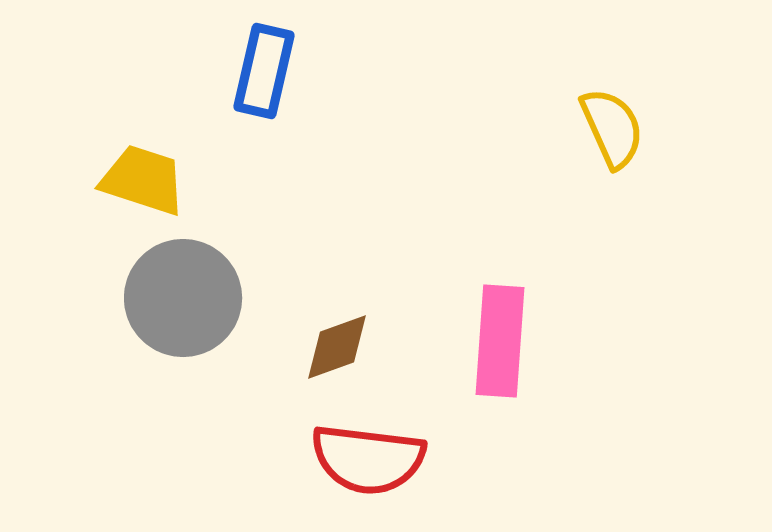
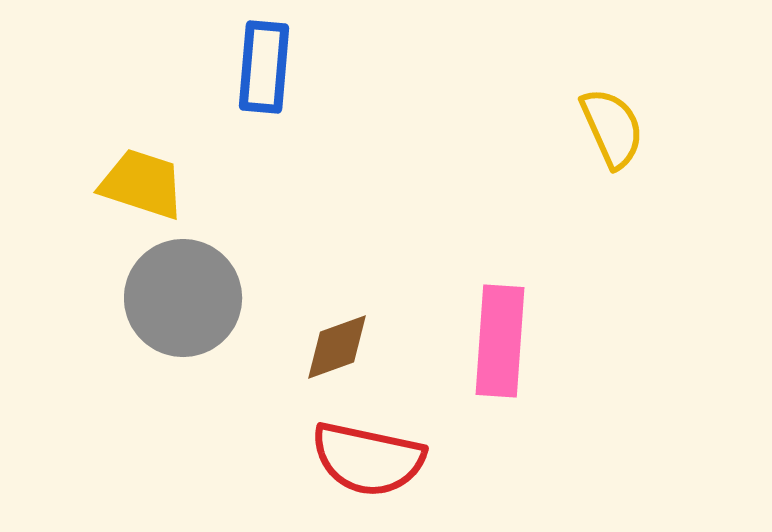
blue rectangle: moved 4 px up; rotated 8 degrees counterclockwise
yellow trapezoid: moved 1 px left, 4 px down
red semicircle: rotated 5 degrees clockwise
